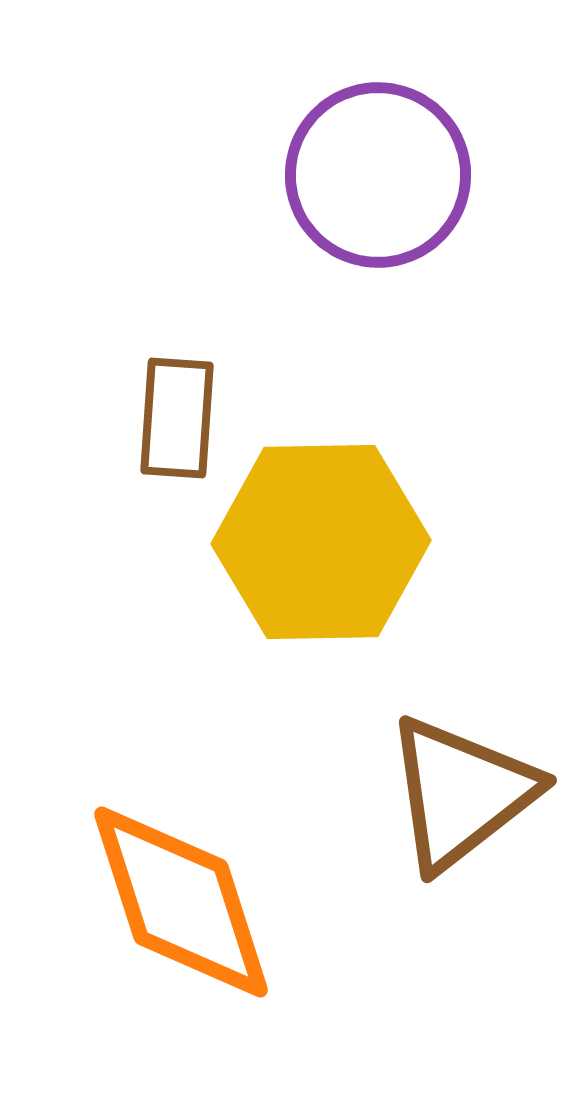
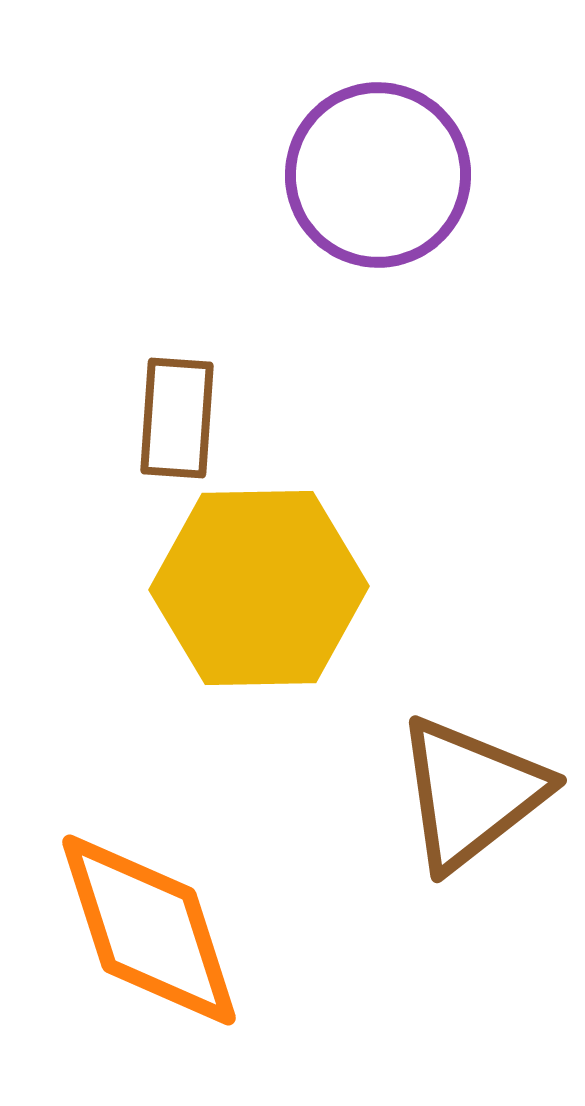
yellow hexagon: moved 62 px left, 46 px down
brown triangle: moved 10 px right
orange diamond: moved 32 px left, 28 px down
